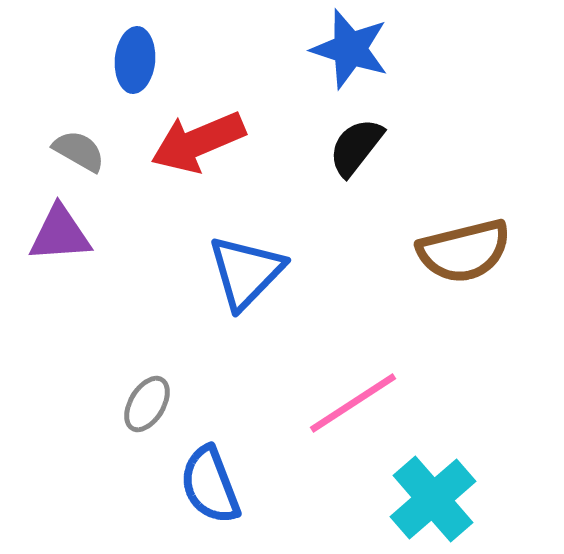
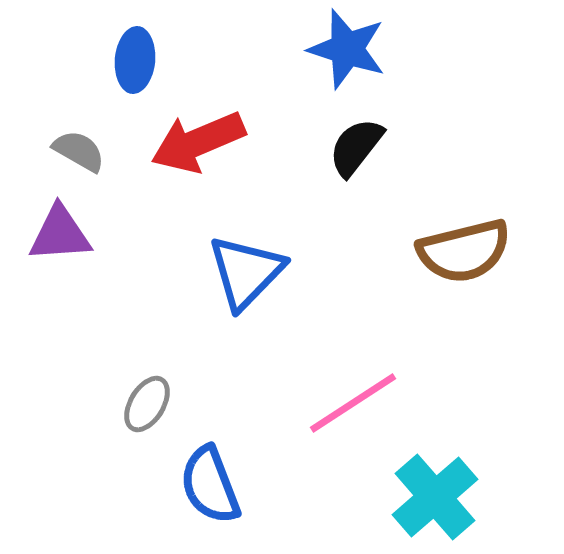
blue star: moved 3 px left
cyan cross: moved 2 px right, 2 px up
